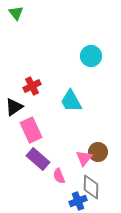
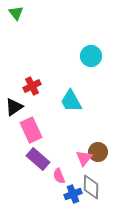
blue cross: moved 5 px left, 7 px up
